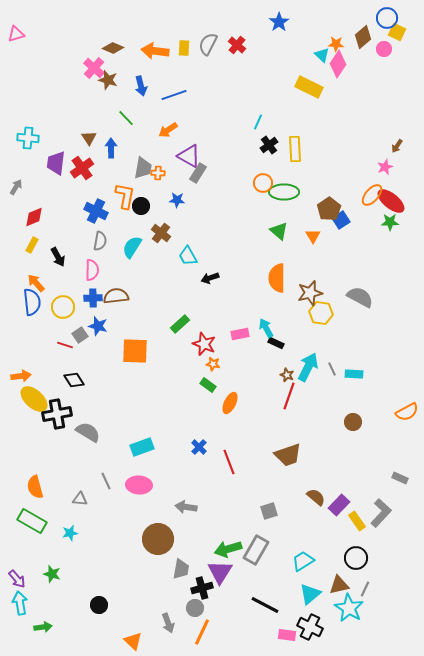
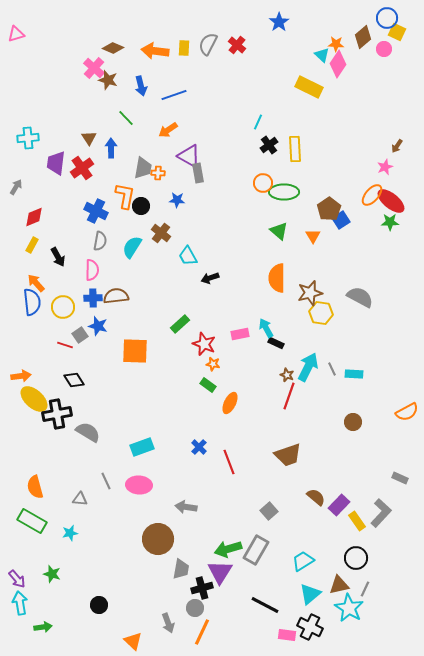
cyan cross at (28, 138): rotated 10 degrees counterclockwise
gray rectangle at (198, 173): rotated 42 degrees counterclockwise
gray square at (269, 511): rotated 24 degrees counterclockwise
